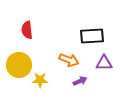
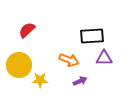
red semicircle: rotated 54 degrees clockwise
purple triangle: moved 5 px up
